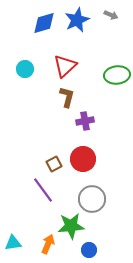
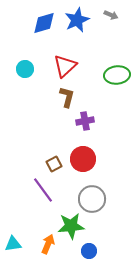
cyan triangle: moved 1 px down
blue circle: moved 1 px down
